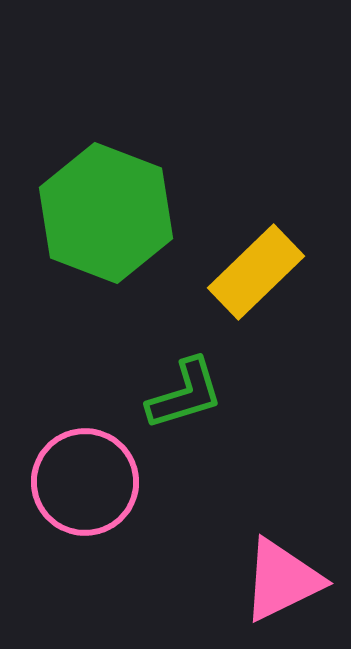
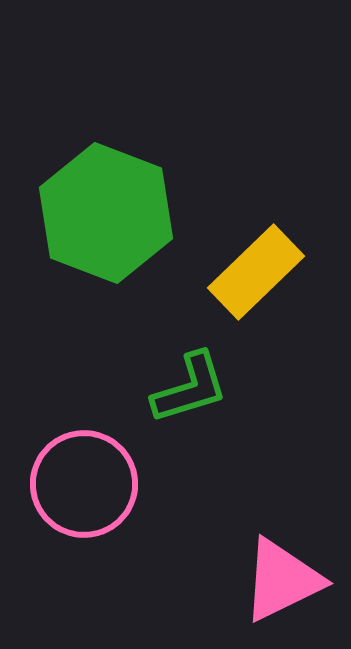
green L-shape: moved 5 px right, 6 px up
pink circle: moved 1 px left, 2 px down
